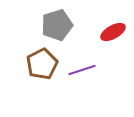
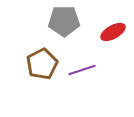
gray pentagon: moved 7 px right, 4 px up; rotated 16 degrees clockwise
